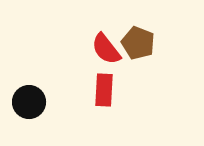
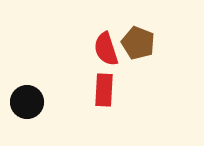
red semicircle: rotated 20 degrees clockwise
black circle: moved 2 px left
